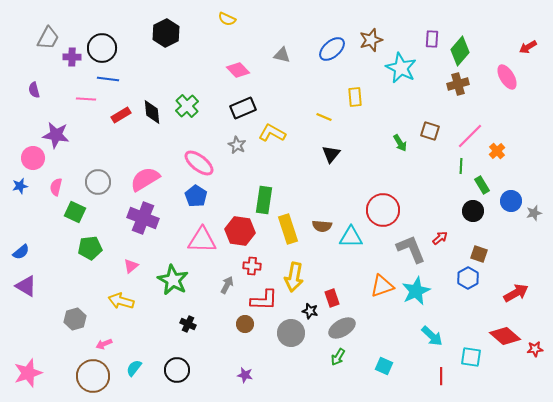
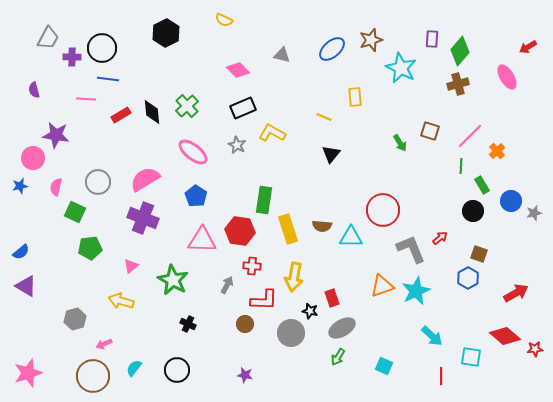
yellow semicircle at (227, 19): moved 3 px left, 1 px down
pink ellipse at (199, 163): moved 6 px left, 11 px up
